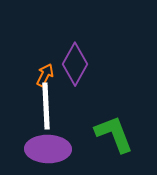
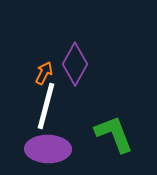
orange arrow: moved 1 px left, 2 px up
white line: rotated 18 degrees clockwise
